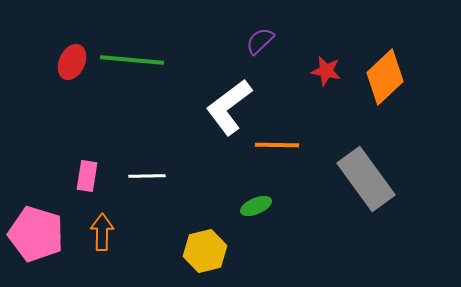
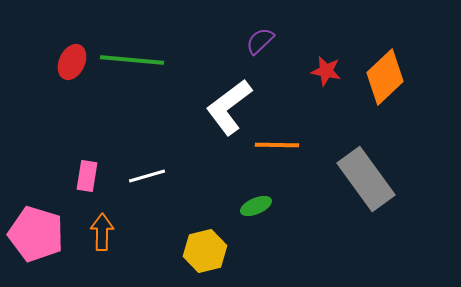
white line: rotated 15 degrees counterclockwise
